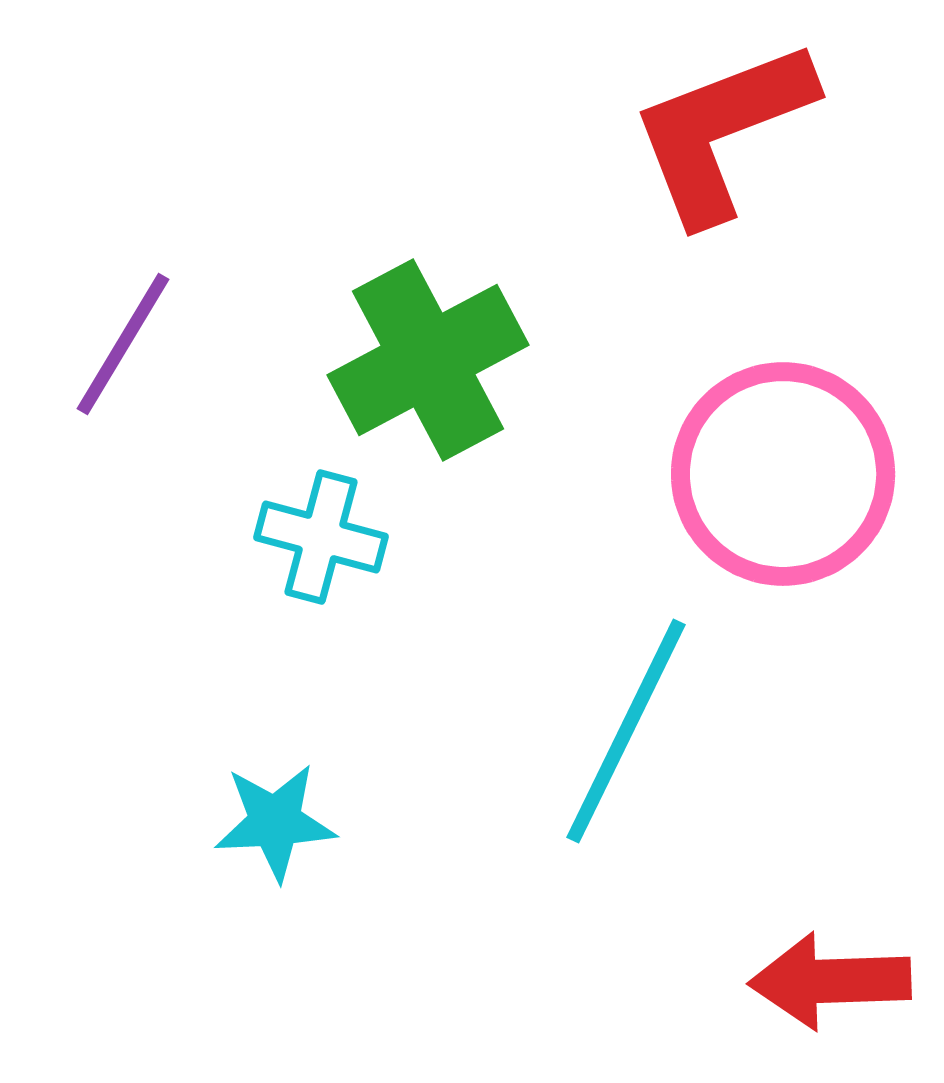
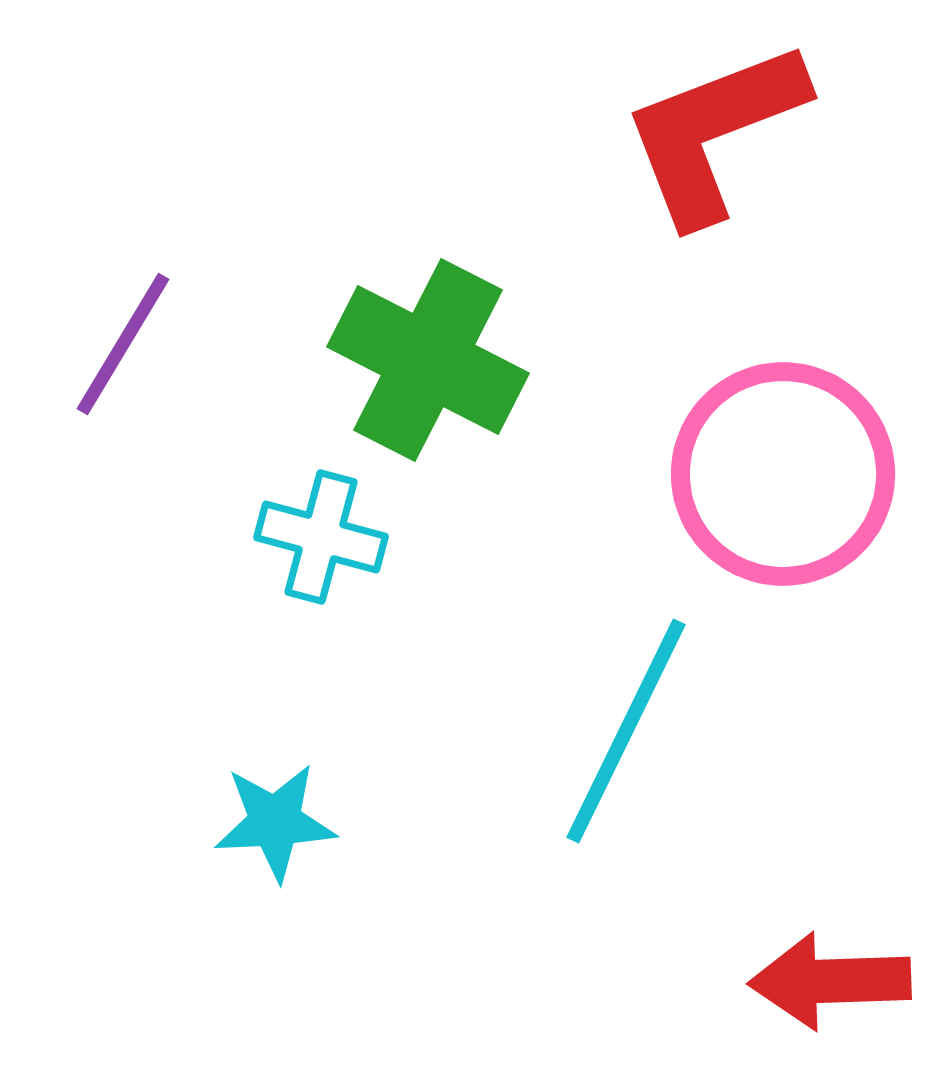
red L-shape: moved 8 px left, 1 px down
green cross: rotated 35 degrees counterclockwise
